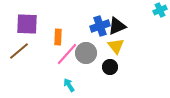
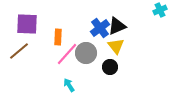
blue cross: moved 2 px down; rotated 18 degrees counterclockwise
